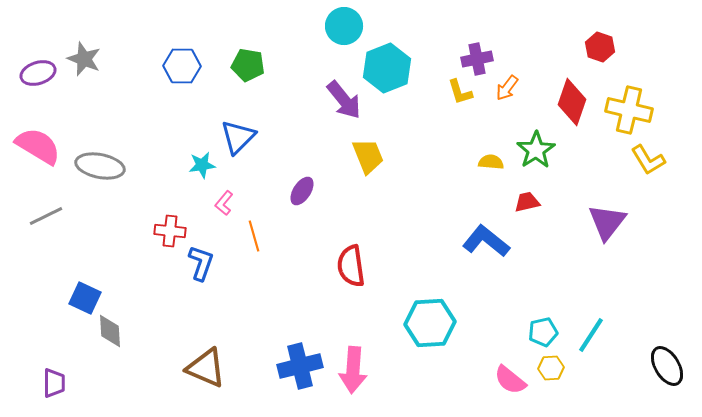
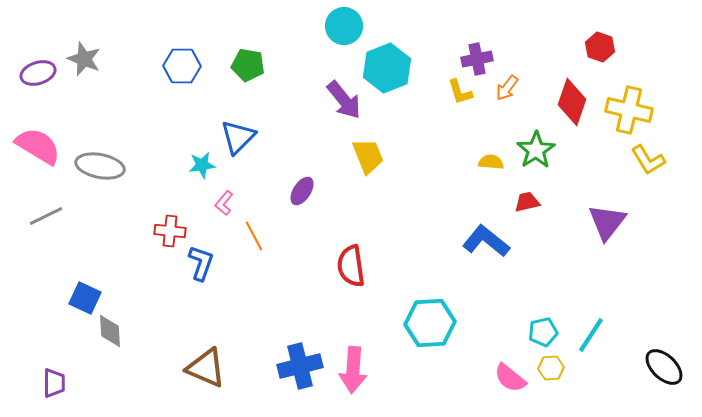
orange line at (254, 236): rotated 12 degrees counterclockwise
black ellipse at (667, 366): moved 3 px left, 1 px down; rotated 15 degrees counterclockwise
pink semicircle at (510, 380): moved 2 px up
